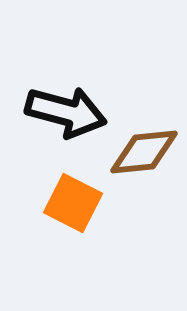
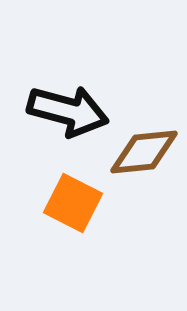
black arrow: moved 2 px right, 1 px up
